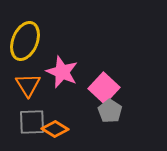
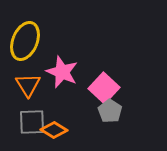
orange diamond: moved 1 px left, 1 px down
